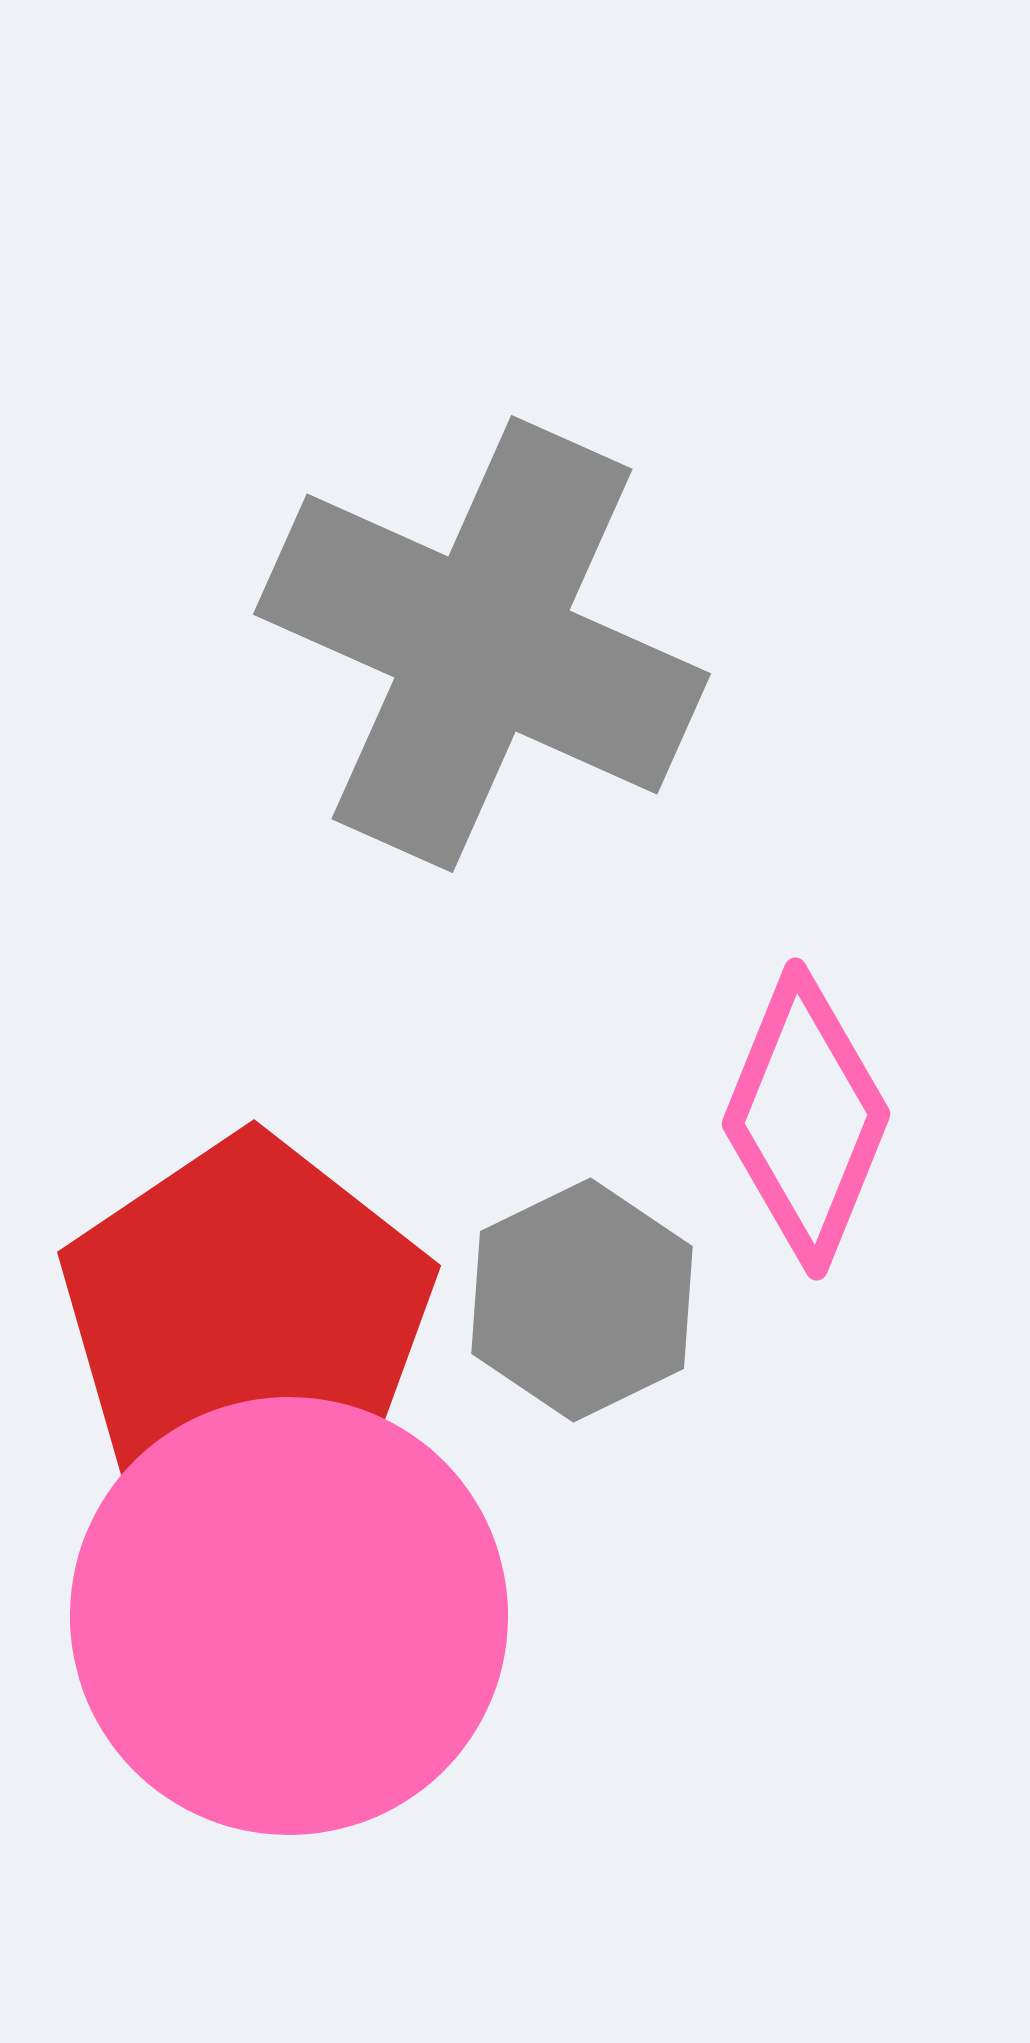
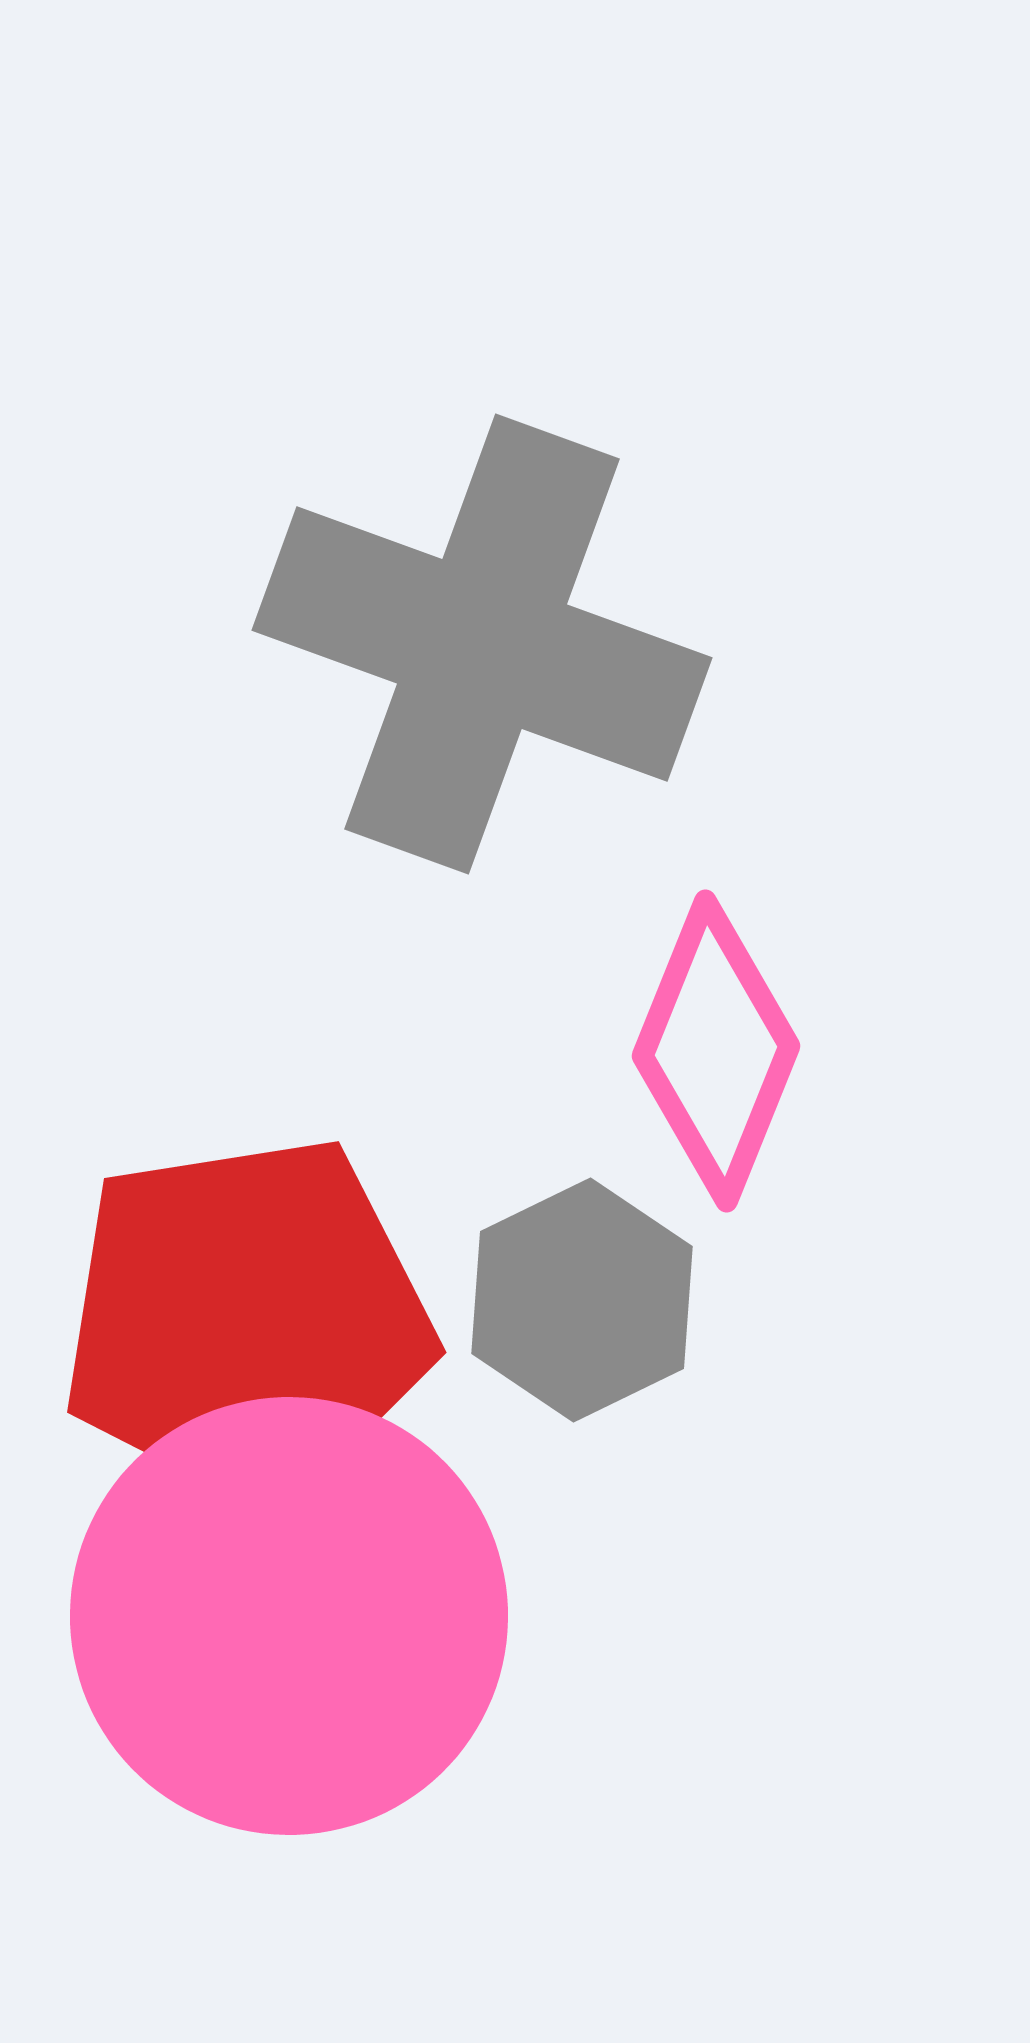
gray cross: rotated 4 degrees counterclockwise
pink diamond: moved 90 px left, 68 px up
red pentagon: rotated 25 degrees clockwise
